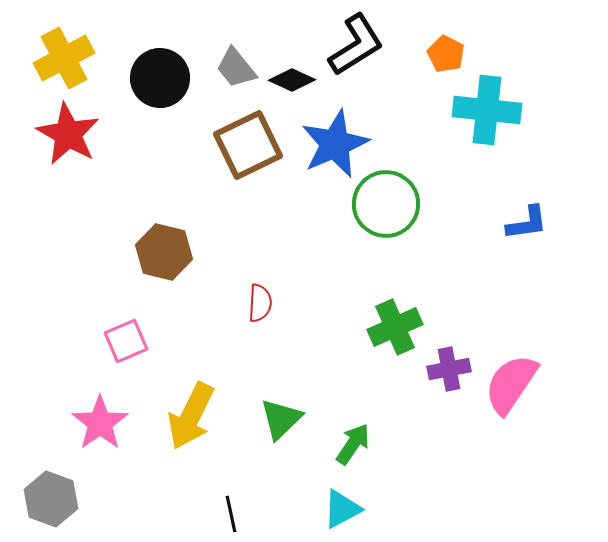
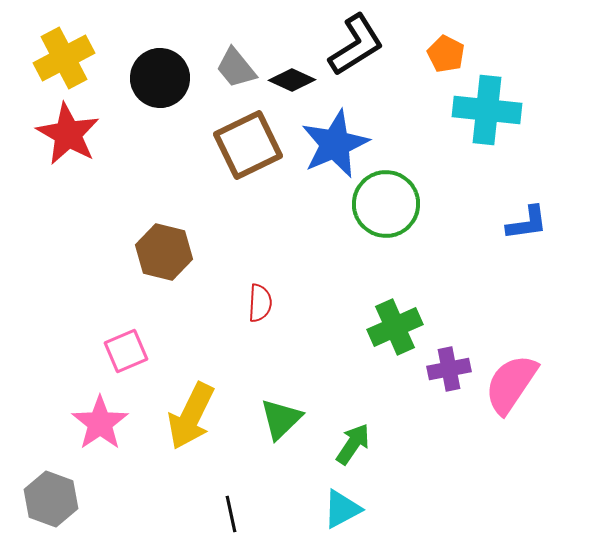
pink square: moved 10 px down
